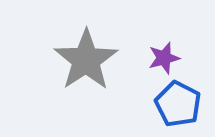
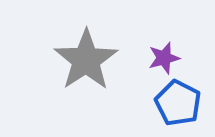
blue pentagon: moved 1 px up
